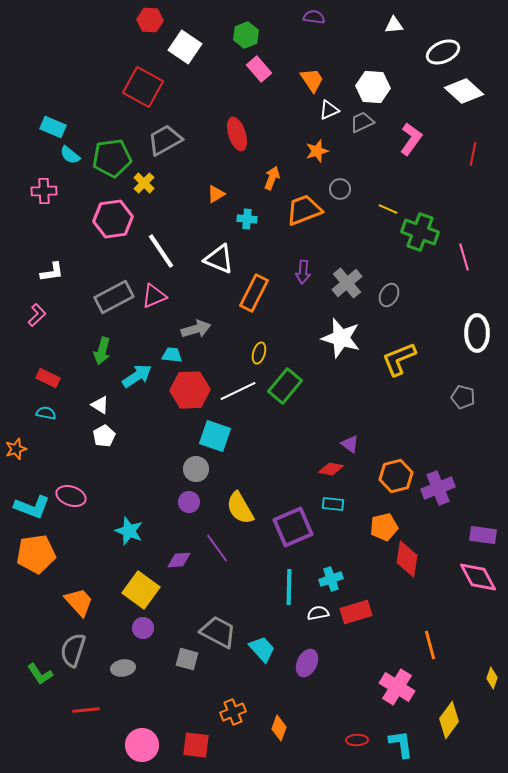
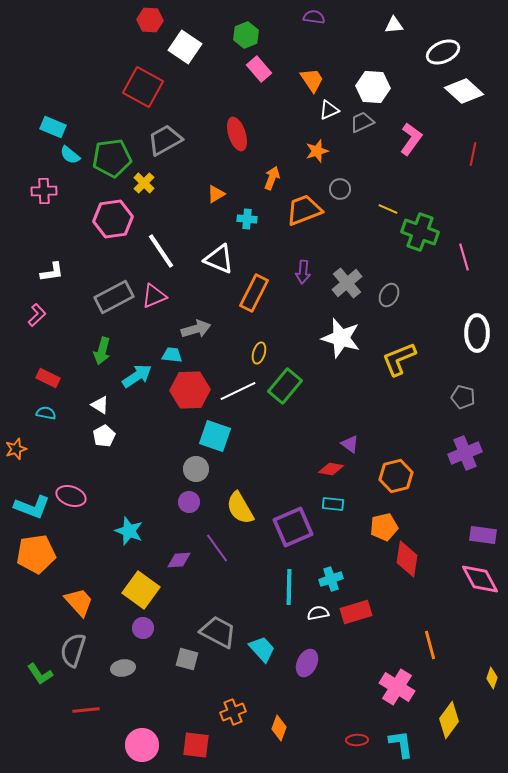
purple cross at (438, 488): moved 27 px right, 35 px up
pink diamond at (478, 577): moved 2 px right, 2 px down
